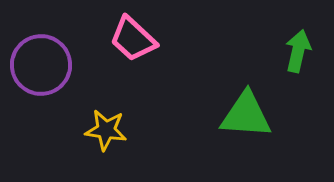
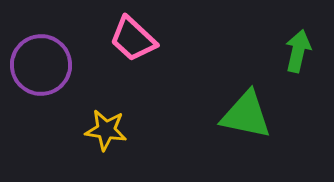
green triangle: rotated 8 degrees clockwise
